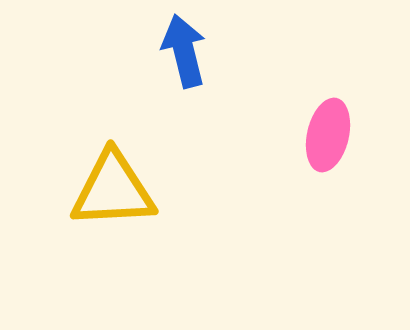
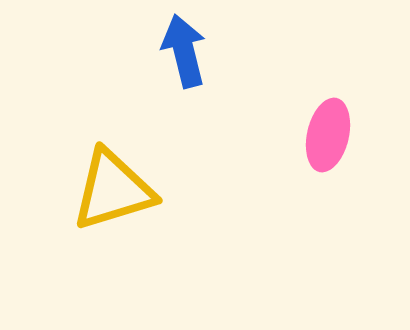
yellow triangle: rotated 14 degrees counterclockwise
